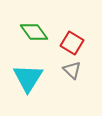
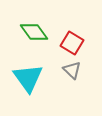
cyan triangle: rotated 8 degrees counterclockwise
